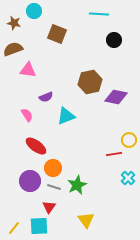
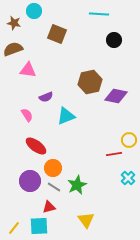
purple diamond: moved 1 px up
gray line: rotated 16 degrees clockwise
red triangle: rotated 40 degrees clockwise
